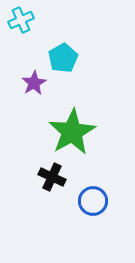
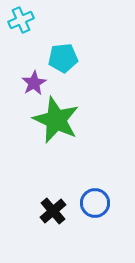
cyan pentagon: rotated 24 degrees clockwise
green star: moved 16 px left, 12 px up; rotated 18 degrees counterclockwise
black cross: moved 1 px right, 34 px down; rotated 24 degrees clockwise
blue circle: moved 2 px right, 2 px down
